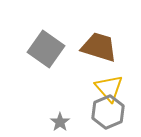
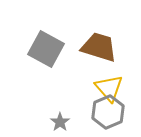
gray square: rotated 6 degrees counterclockwise
